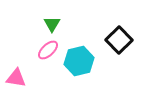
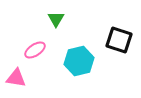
green triangle: moved 4 px right, 5 px up
black square: rotated 28 degrees counterclockwise
pink ellipse: moved 13 px left; rotated 10 degrees clockwise
